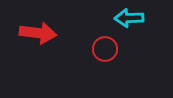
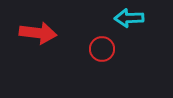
red circle: moved 3 px left
